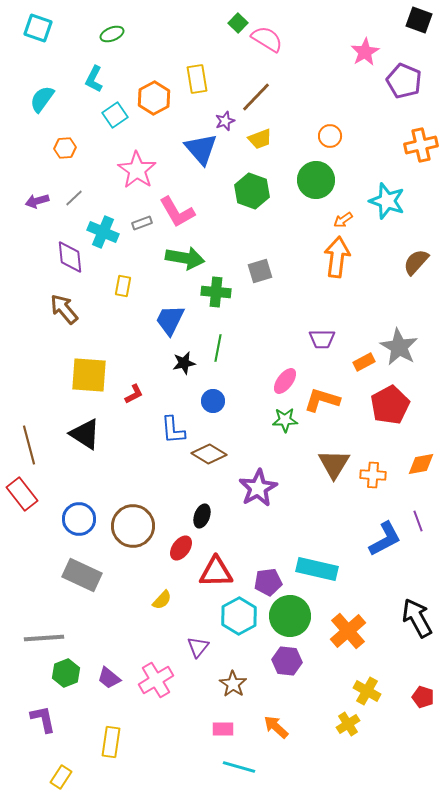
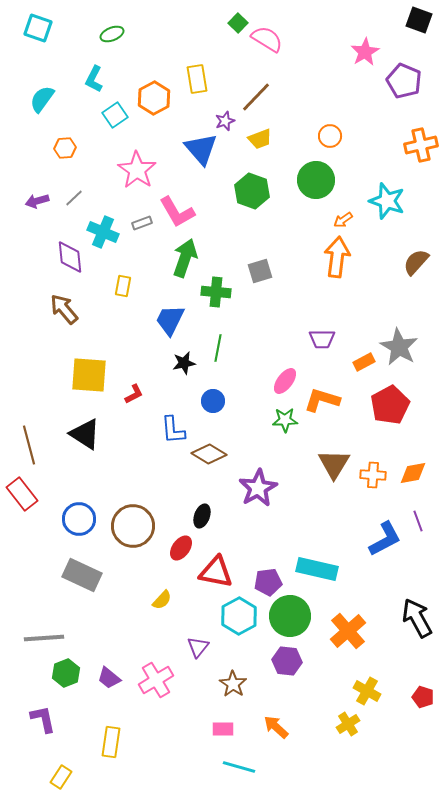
green arrow at (185, 258): rotated 81 degrees counterclockwise
orange diamond at (421, 464): moved 8 px left, 9 px down
red triangle at (216, 572): rotated 12 degrees clockwise
